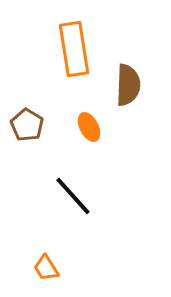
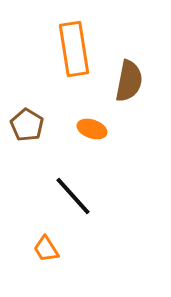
brown semicircle: moved 1 px right, 4 px up; rotated 9 degrees clockwise
orange ellipse: moved 3 px right, 2 px down; rotated 44 degrees counterclockwise
orange trapezoid: moved 19 px up
